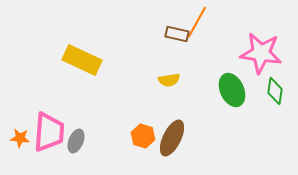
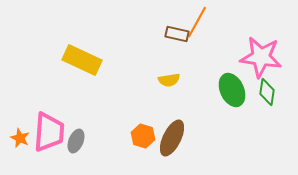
pink star: moved 4 px down
green diamond: moved 8 px left, 1 px down
orange star: rotated 18 degrees clockwise
